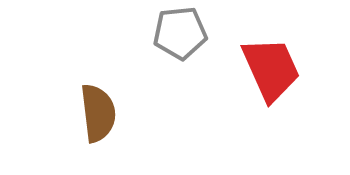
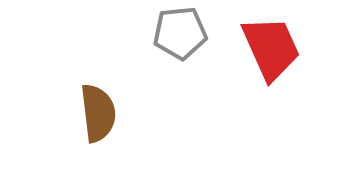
red trapezoid: moved 21 px up
